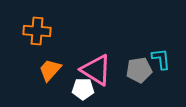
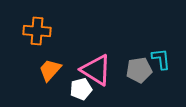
white pentagon: moved 2 px left; rotated 15 degrees counterclockwise
